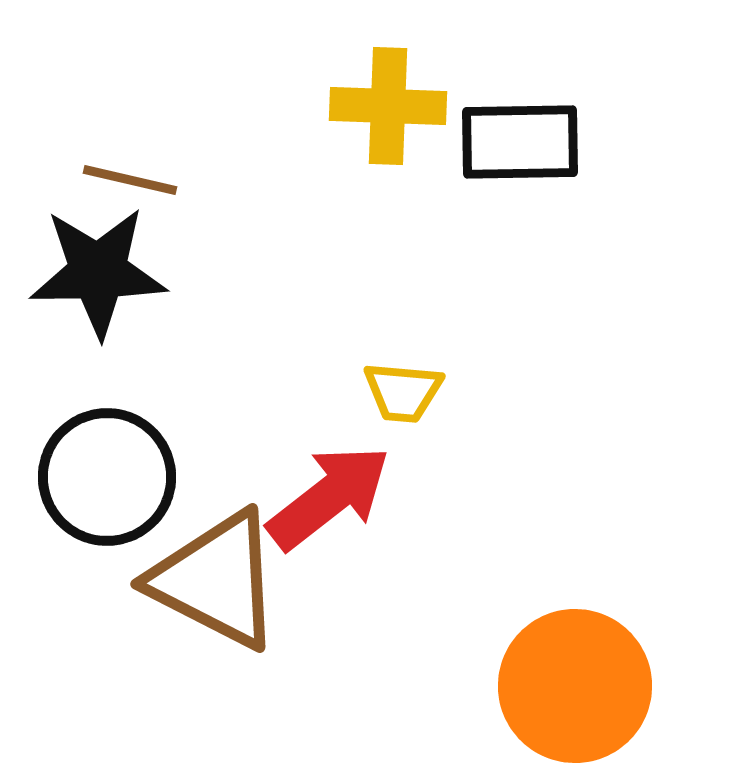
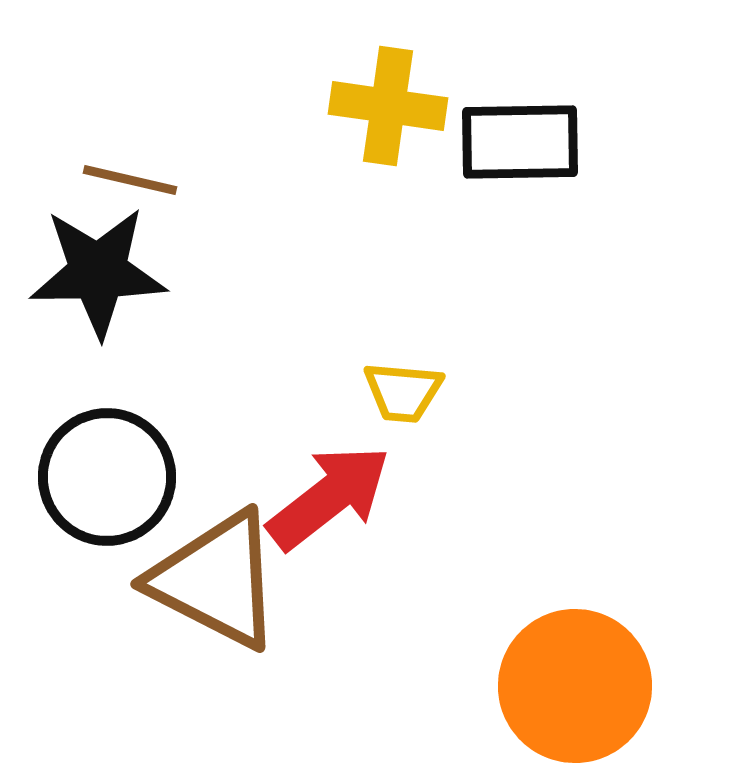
yellow cross: rotated 6 degrees clockwise
